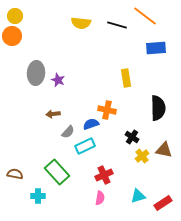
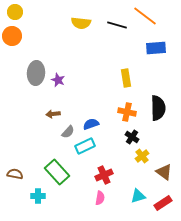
yellow circle: moved 4 px up
orange cross: moved 20 px right, 2 px down
brown triangle: moved 22 px down; rotated 24 degrees clockwise
